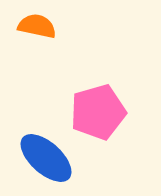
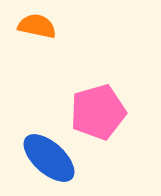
blue ellipse: moved 3 px right
